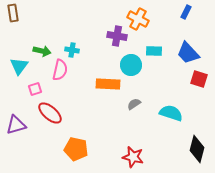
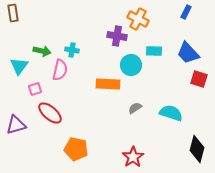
gray semicircle: moved 1 px right, 4 px down
red star: rotated 25 degrees clockwise
